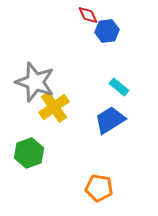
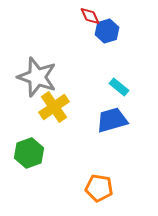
red diamond: moved 2 px right, 1 px down
blue hexagon: rotated 10 degrees counterclockwise
gray star: moved 2 px right, 5 px up
blue trapezoid: moved 2 px right; rotated 16 degrees clockwise
